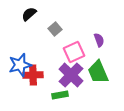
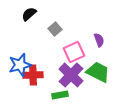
green trapezoid: rotated 140 degrees clockwise
